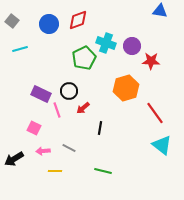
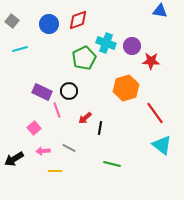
purple rectangle: moved 1 px right, 2 px up
red arrow: moved 2 px right, 10 px down
pink square: rotated 24 degrees clockwise
green line: moved 9 px right, 7 px up
